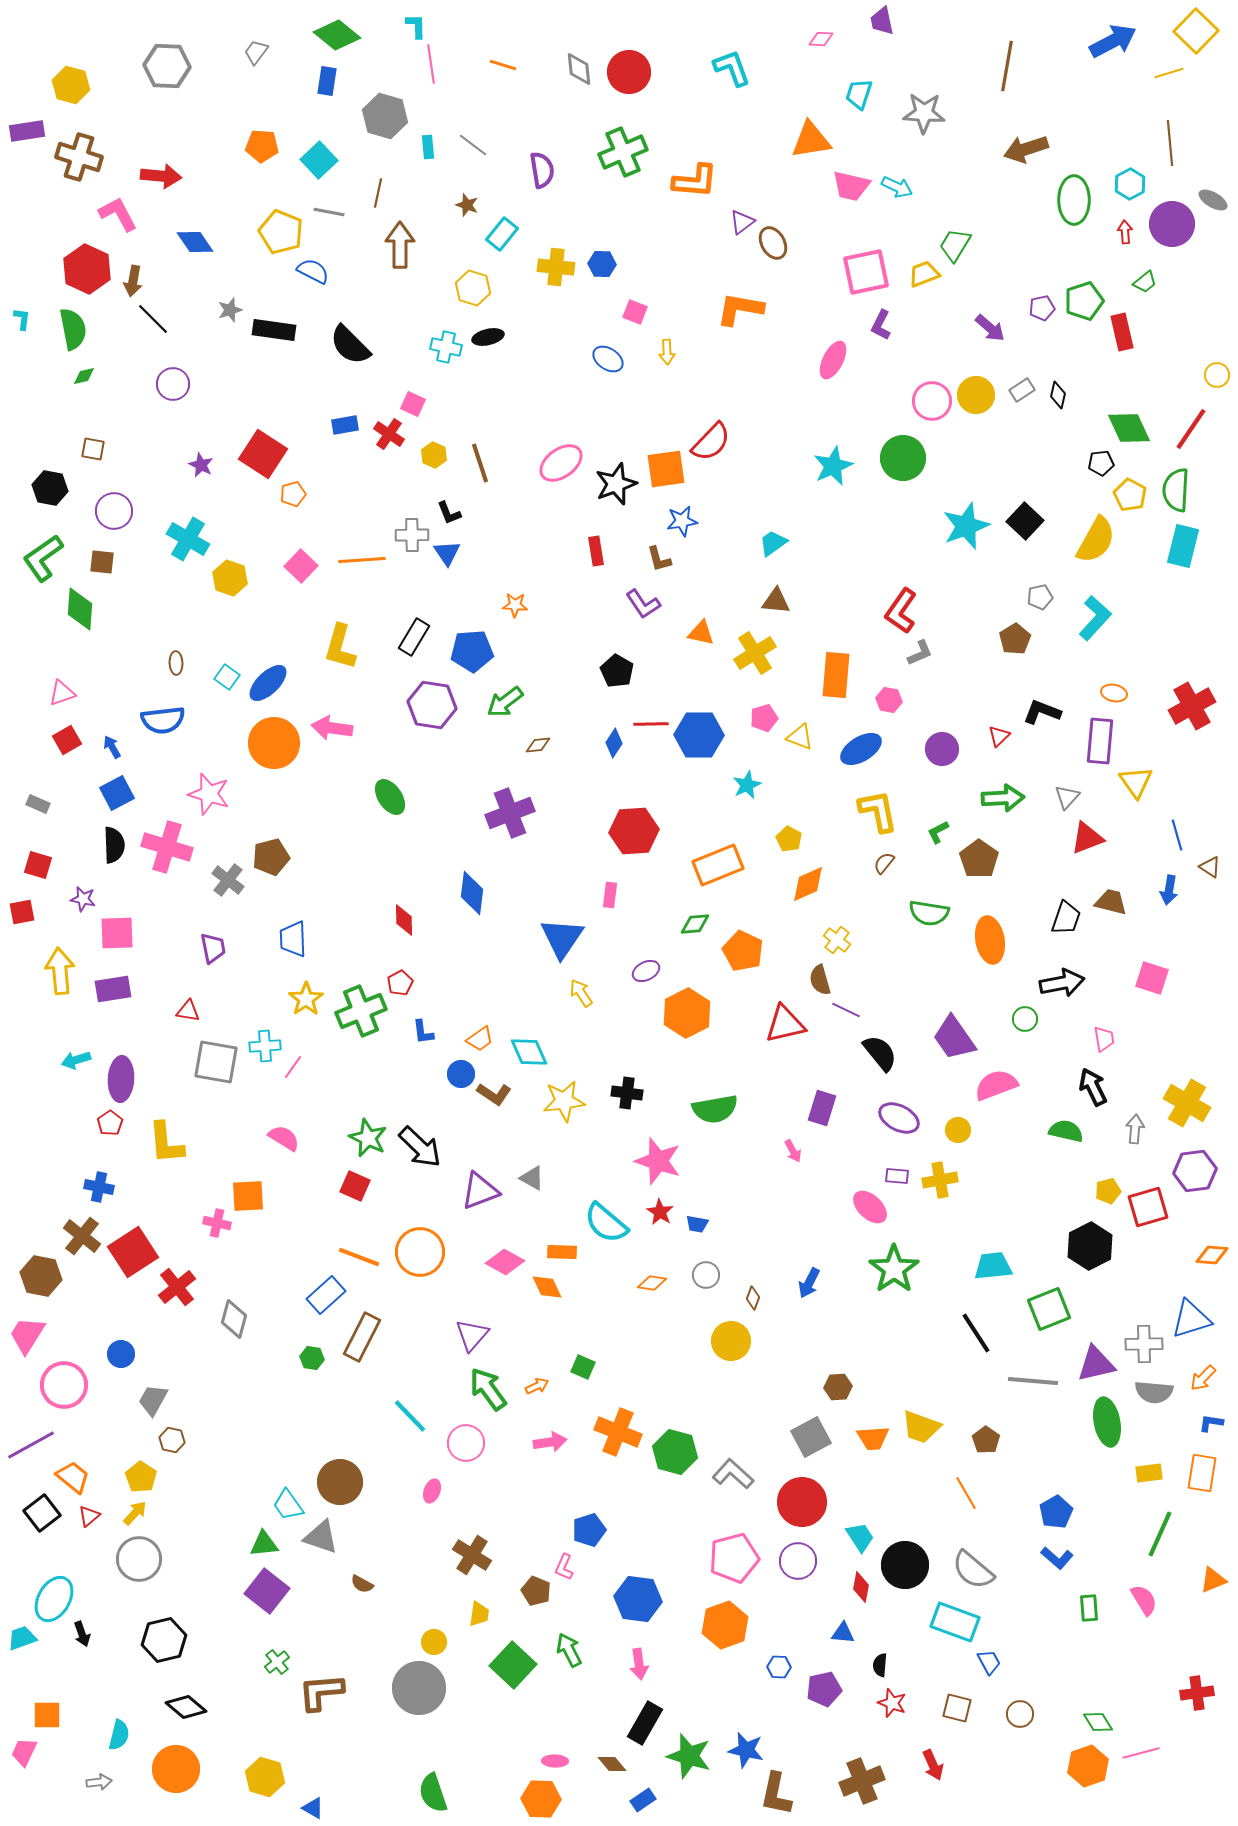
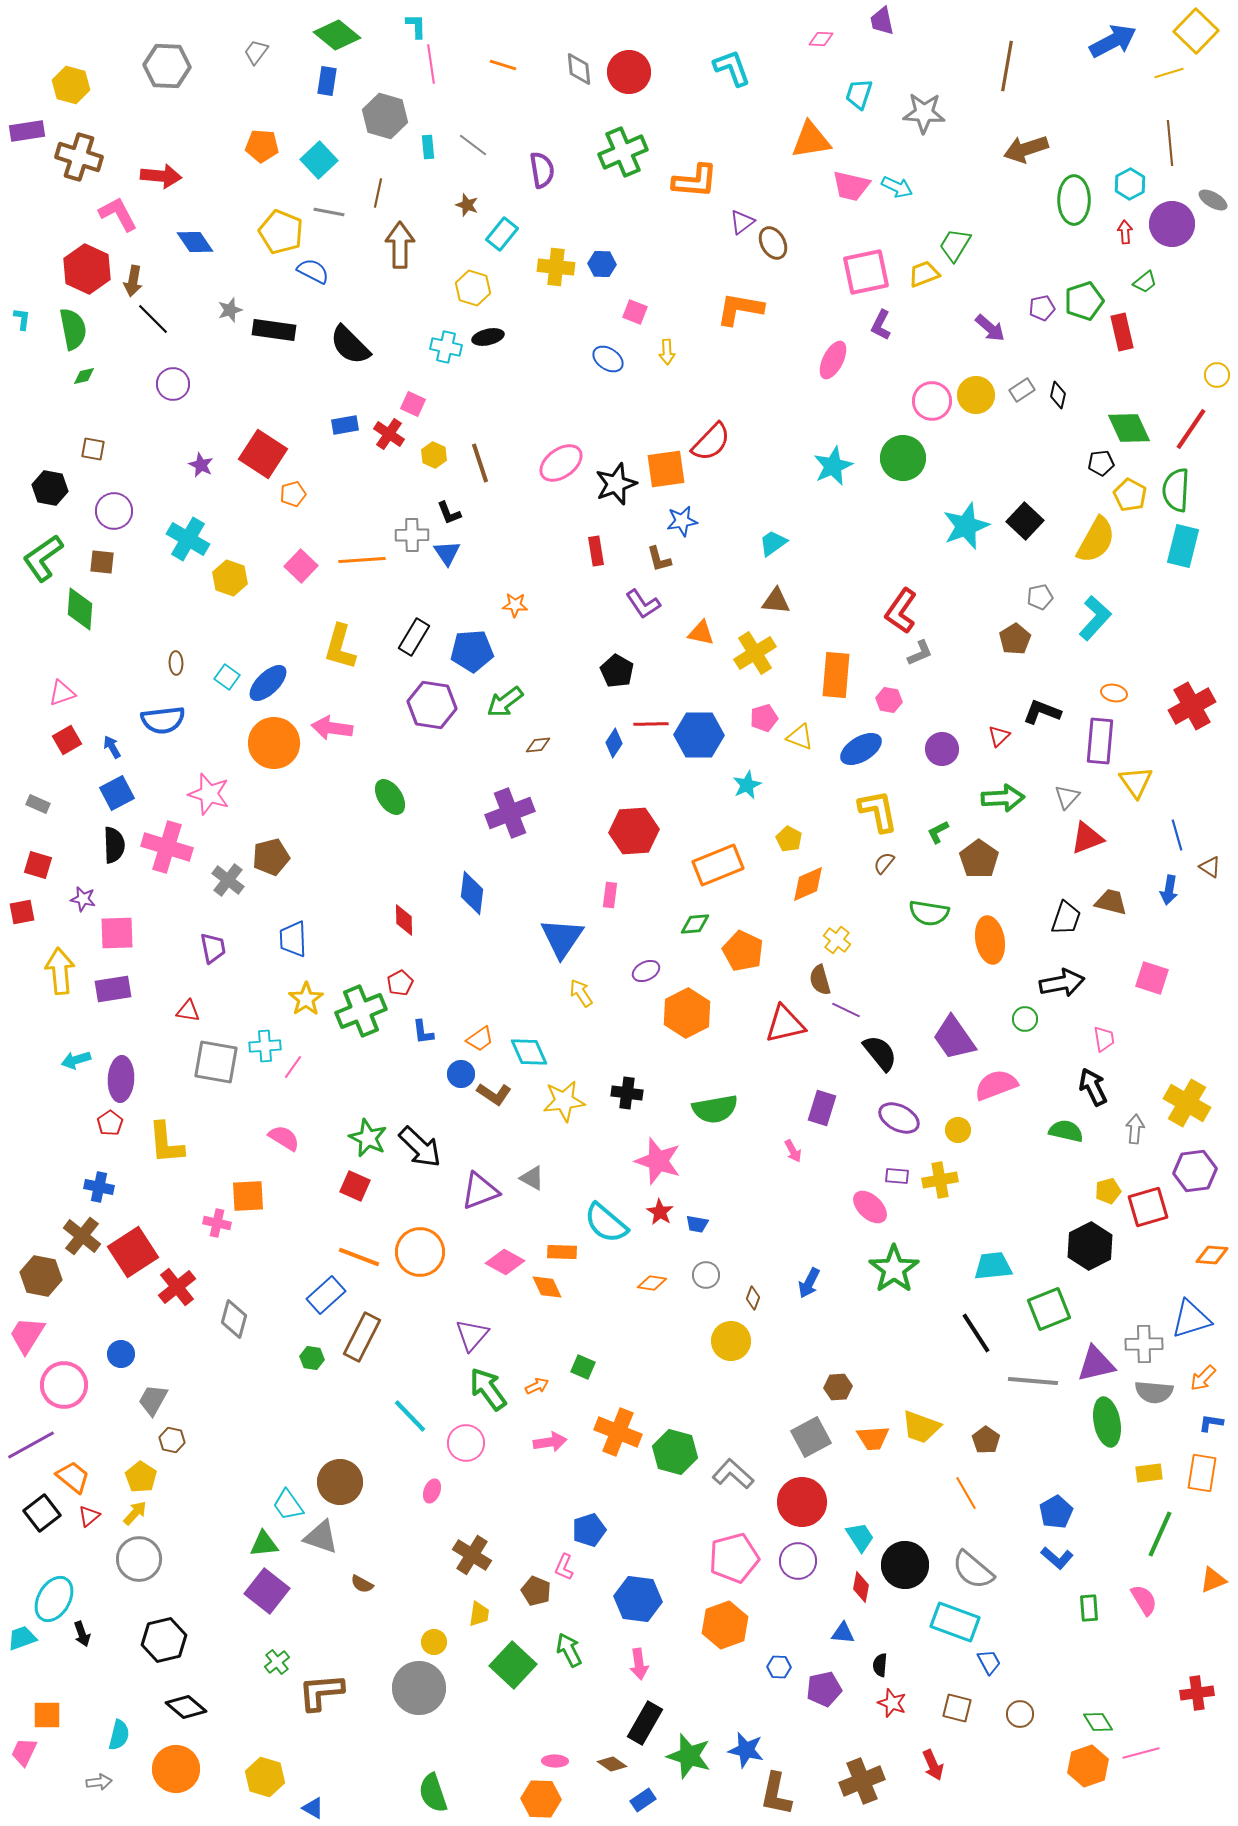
brown diamond at (612, 1764): rotated 16 degrees counterclockwise
